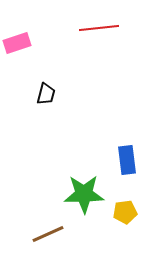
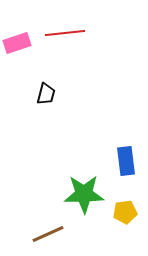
red line: moved 34 px left, 5 px down
blue rectangle: moved 1 px left, 1 px down
